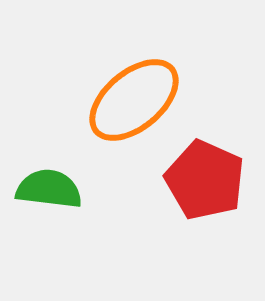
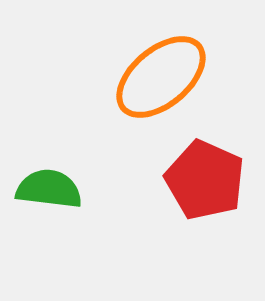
orange ellipse: moved 27 px right, 23 px up
